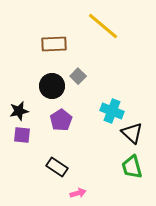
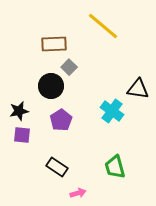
gray square: moved 9 px left, 9 px up
black circle: moved 1 px left
cyan cross: rotated 15 degrees clockwise
black triangle: moved 6 px right, 44 px up; rotated 35 degrees counterclockwise
green trapezoid: moved 17 px left
